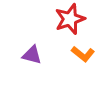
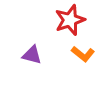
red star: moved 1 px down
